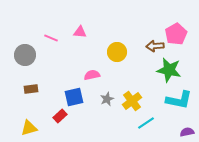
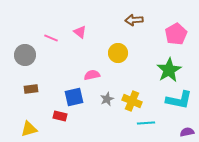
pink triangle: rotated 32 degrees clockwise
brown arrow: moved 21 px left, 26 px up
yellow circle: moved 1 px right, 1 px down
green star: rotated 30 degrees clockwise
yellow cross: rotated 30 degrees counterclockwise
red rectangle: rotated 56 degrees clockwise
cyan line: rotated 30 degrees clockwise
yellow triangle: moved 1 px down
